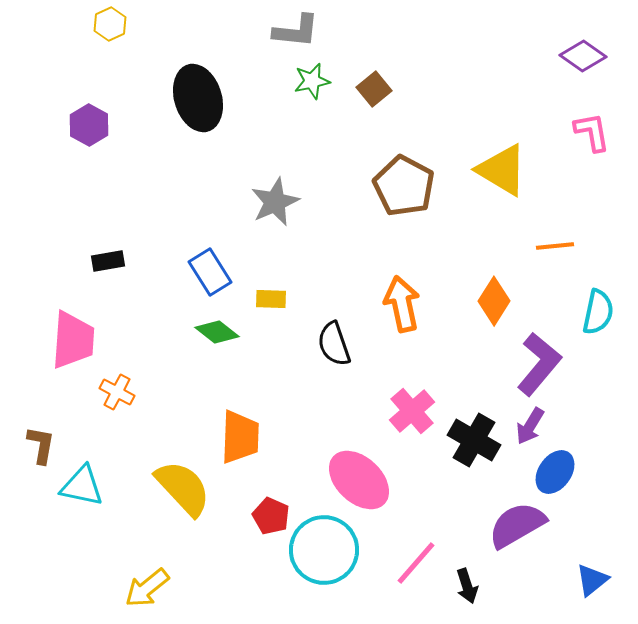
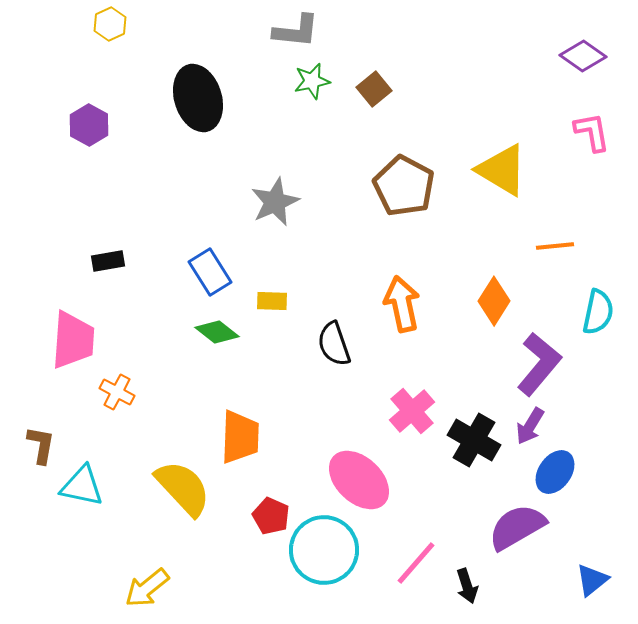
yellow rectangle: moved 1 px right, 2 px down
purple semicircle: moved 2 px down
